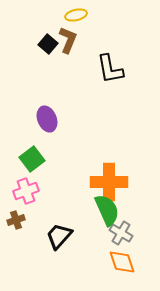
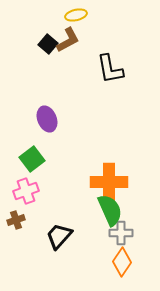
brown L-shape: rotated 40 degrees clockwise
green semicircle: moved 3 px right
gray cross: rotated 30 degrees counterclockwise
orange diamond: rotated 52 degrees clockwise
